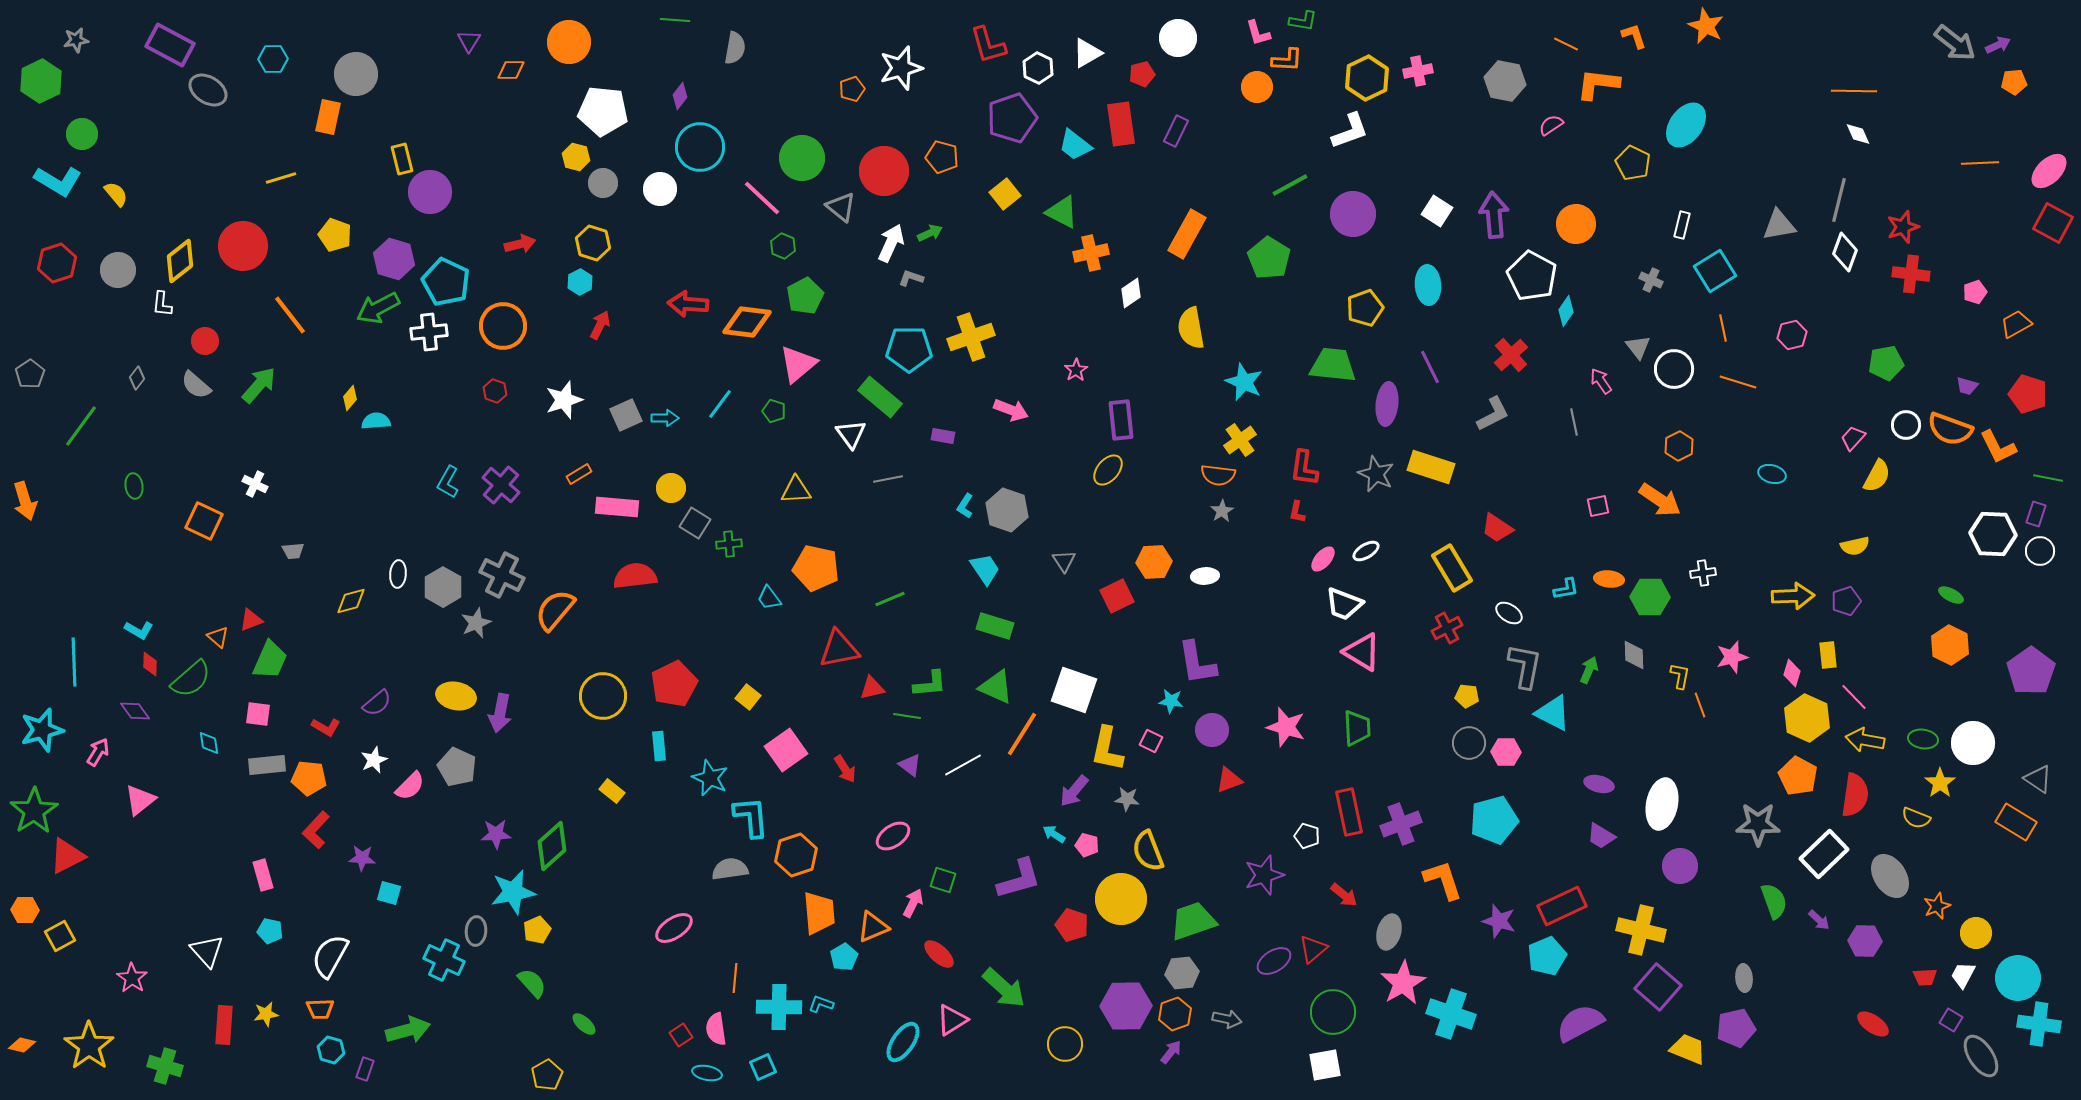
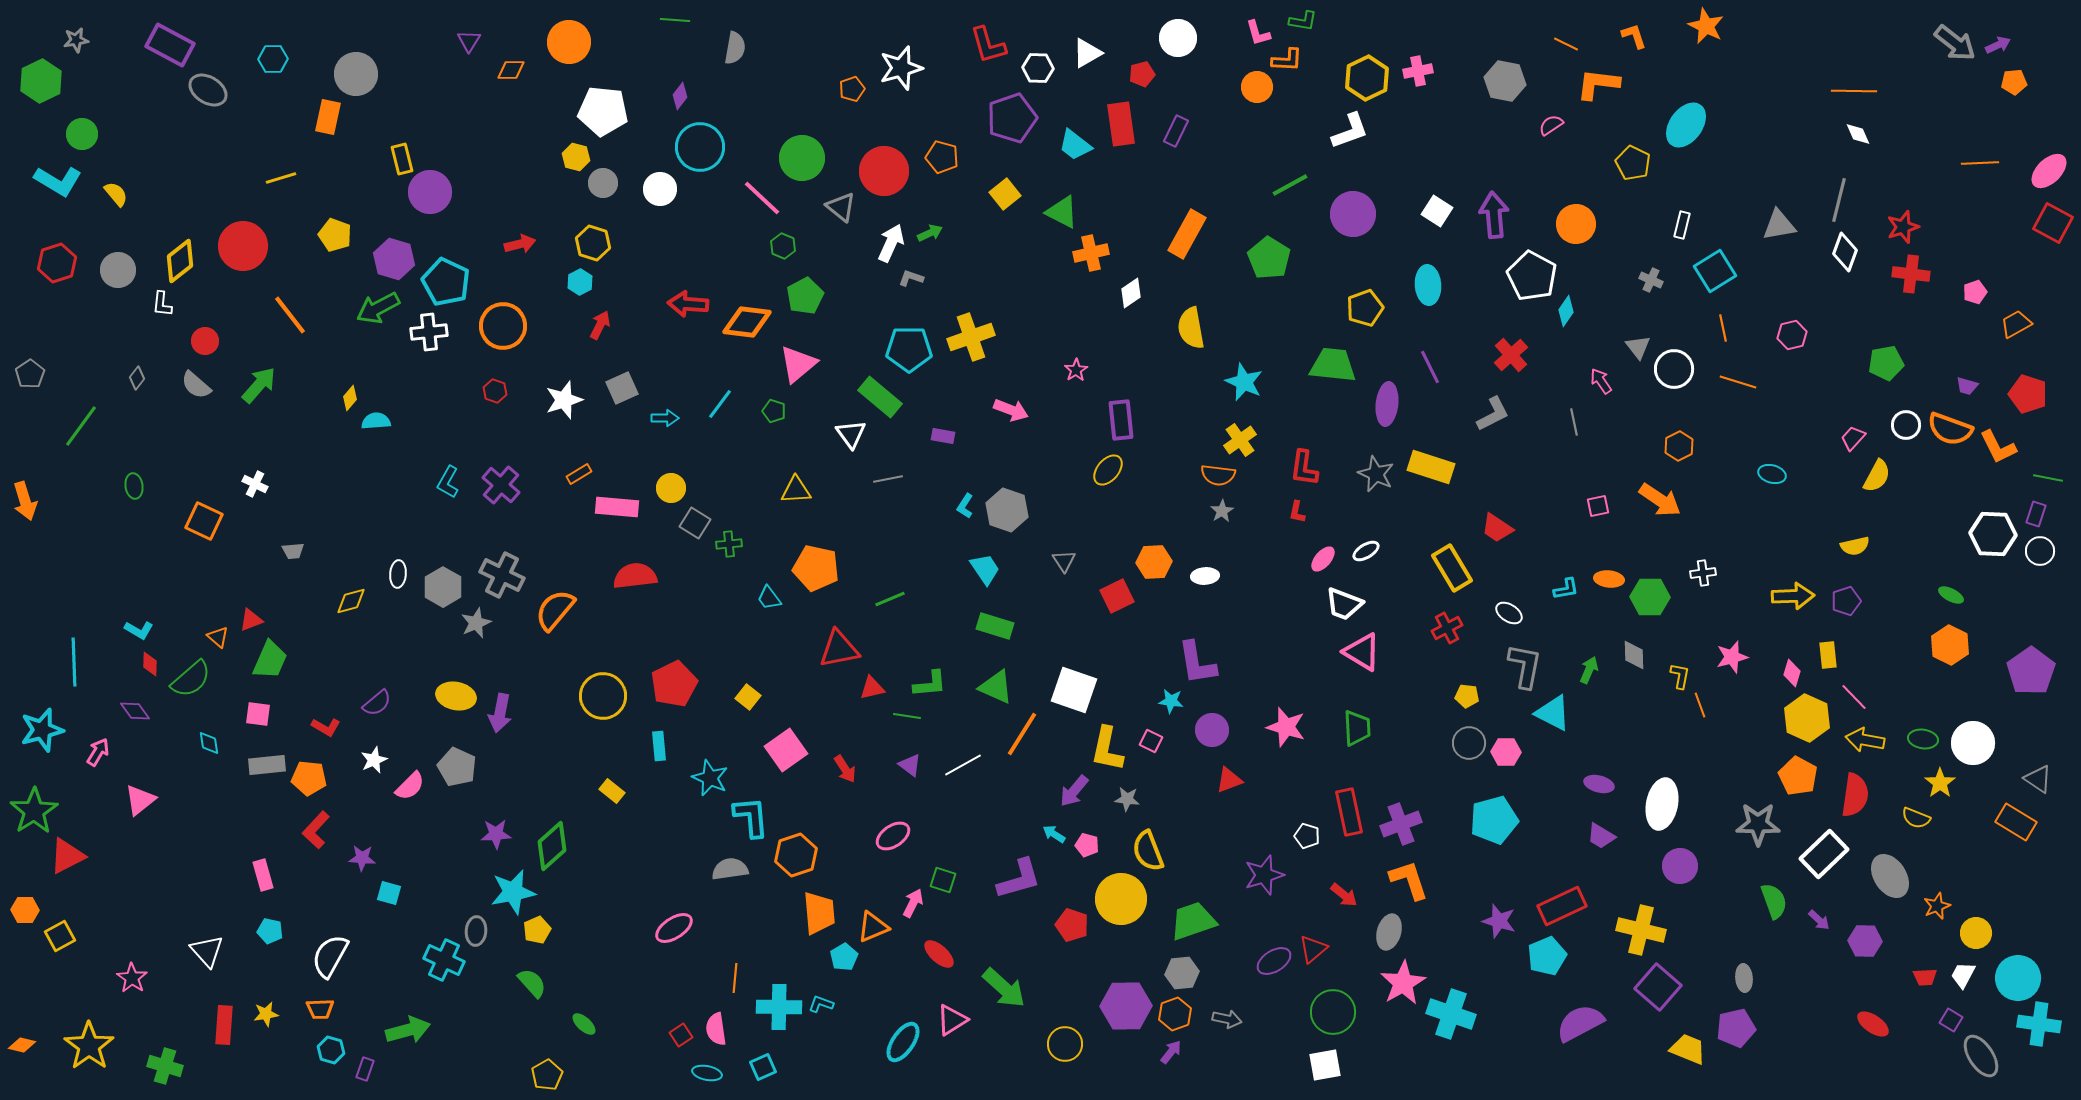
white hexagon at (1038, 68): rotated 24 degrees counterclockwise
gray square at (626, 415): moved 4 px left, 27 px up
orange L-shape at (1443, 880): moved 34 px left
